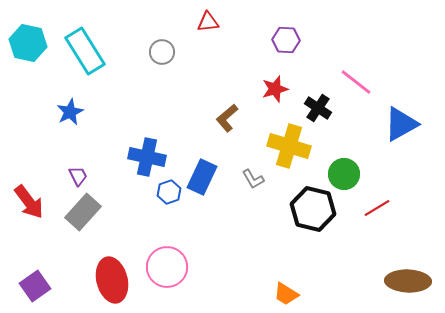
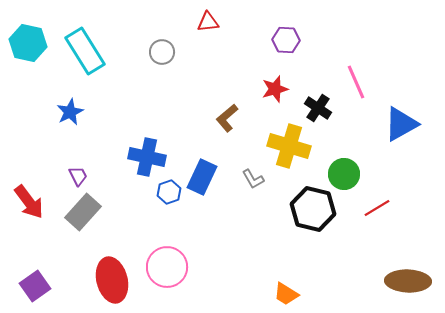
pink line: rotated 28 degrees clockwise
